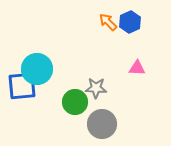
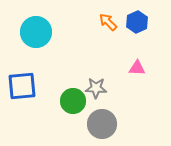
blue hexagon: moved 7 px right
cyan circle: moved 1 px left, 37 px up
green circle: moved 2 px left, 1 px up
